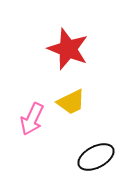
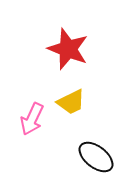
black ellipse: rotated 66 degrees clockwise
